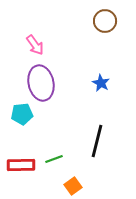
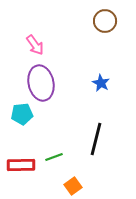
black line: moved 1 px left, 2 px up
green line: moved 2 px up
